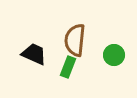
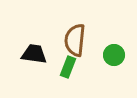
black trapezoid: rotated 16 degrees counterclockwise
